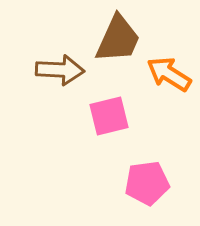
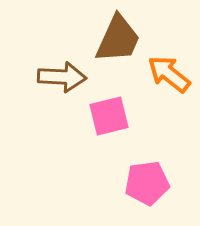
brown arrow: moved 2 px right, 7 px down
orange arrow: rotated 6 degrees clockwise
